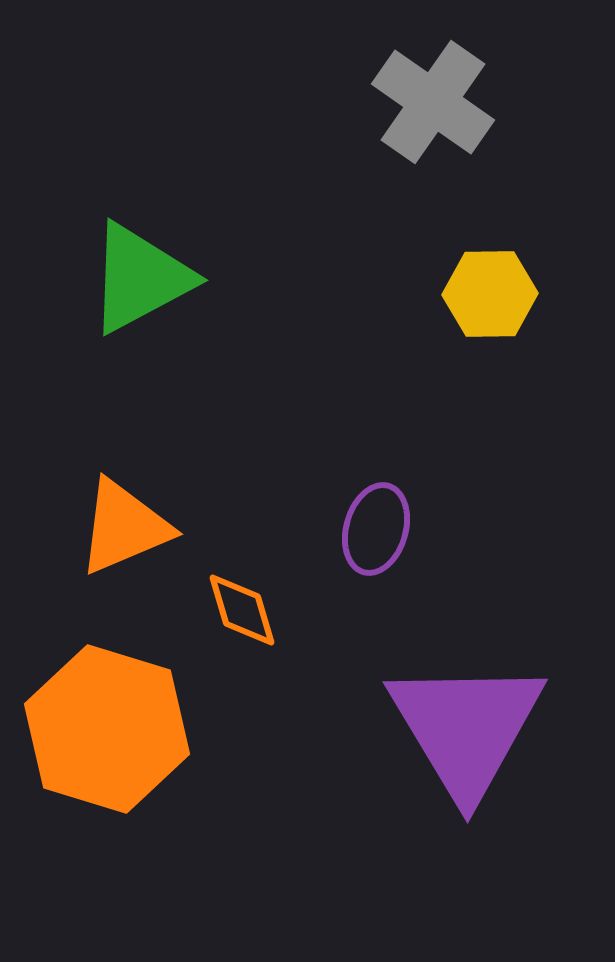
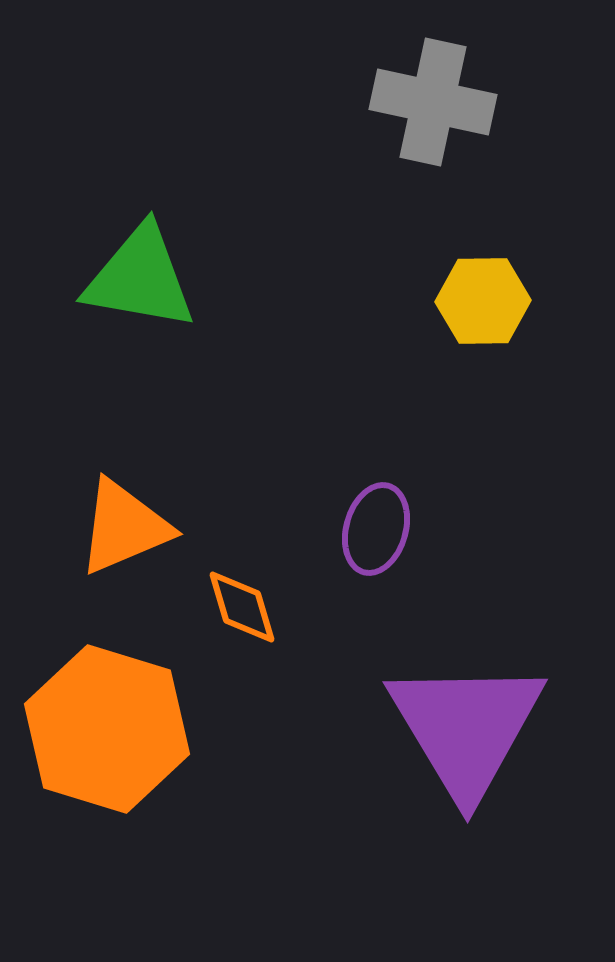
gray cross: rotated 23 degrees counterclockwise
green triangle: rotated 38 degrees clockwise
yellow hexagon: moved 7 px left, 7 px down
orange diamond: moved 3 px up
